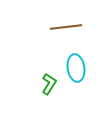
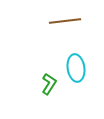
brown line: moved 1 px left, 6 px up
